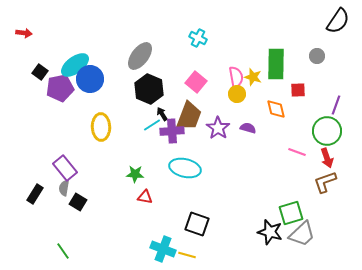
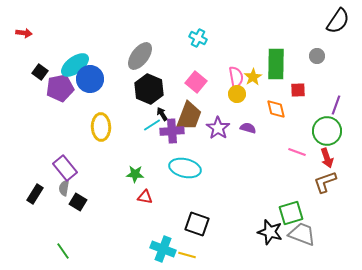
yellow star at (253, 77): rotated 24 degrees clockwise
gray trapezoid at (302, 234): rotated 116 degrees counterclockwise
